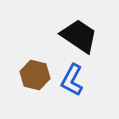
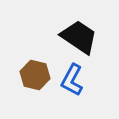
black trapezoid: moved 1 px down
